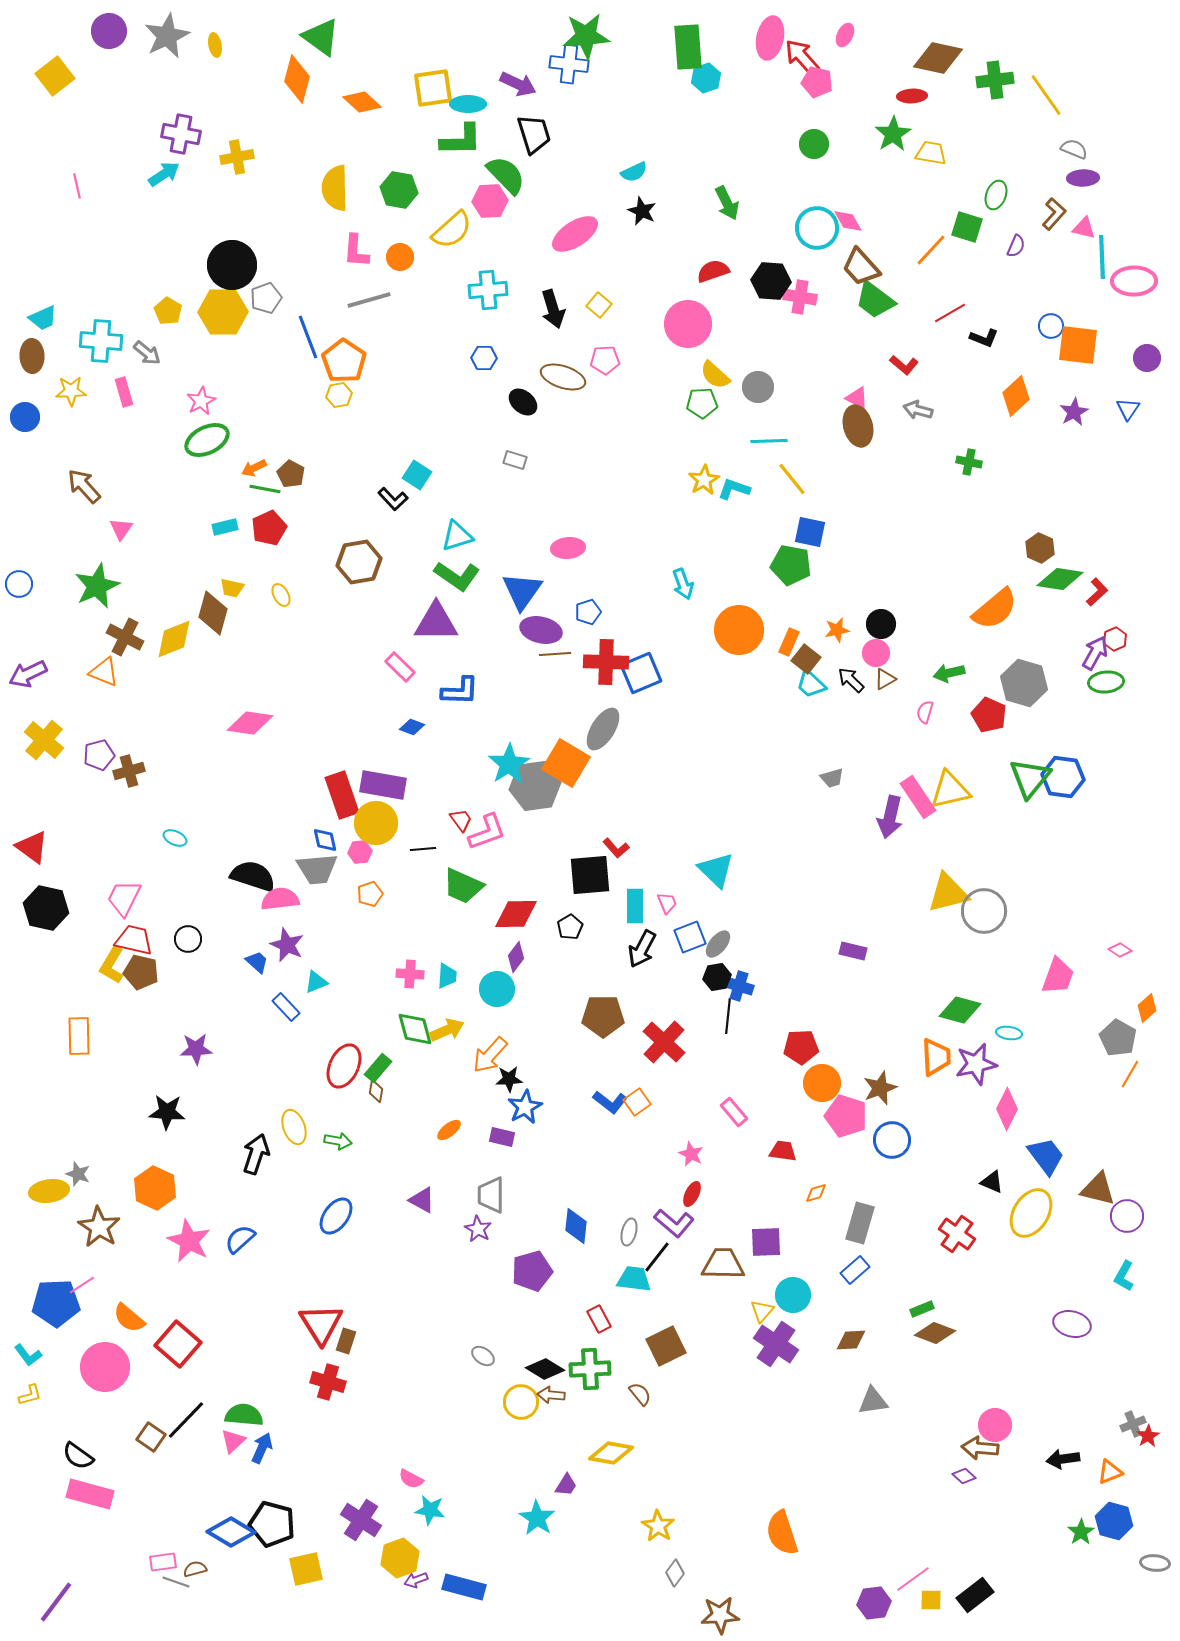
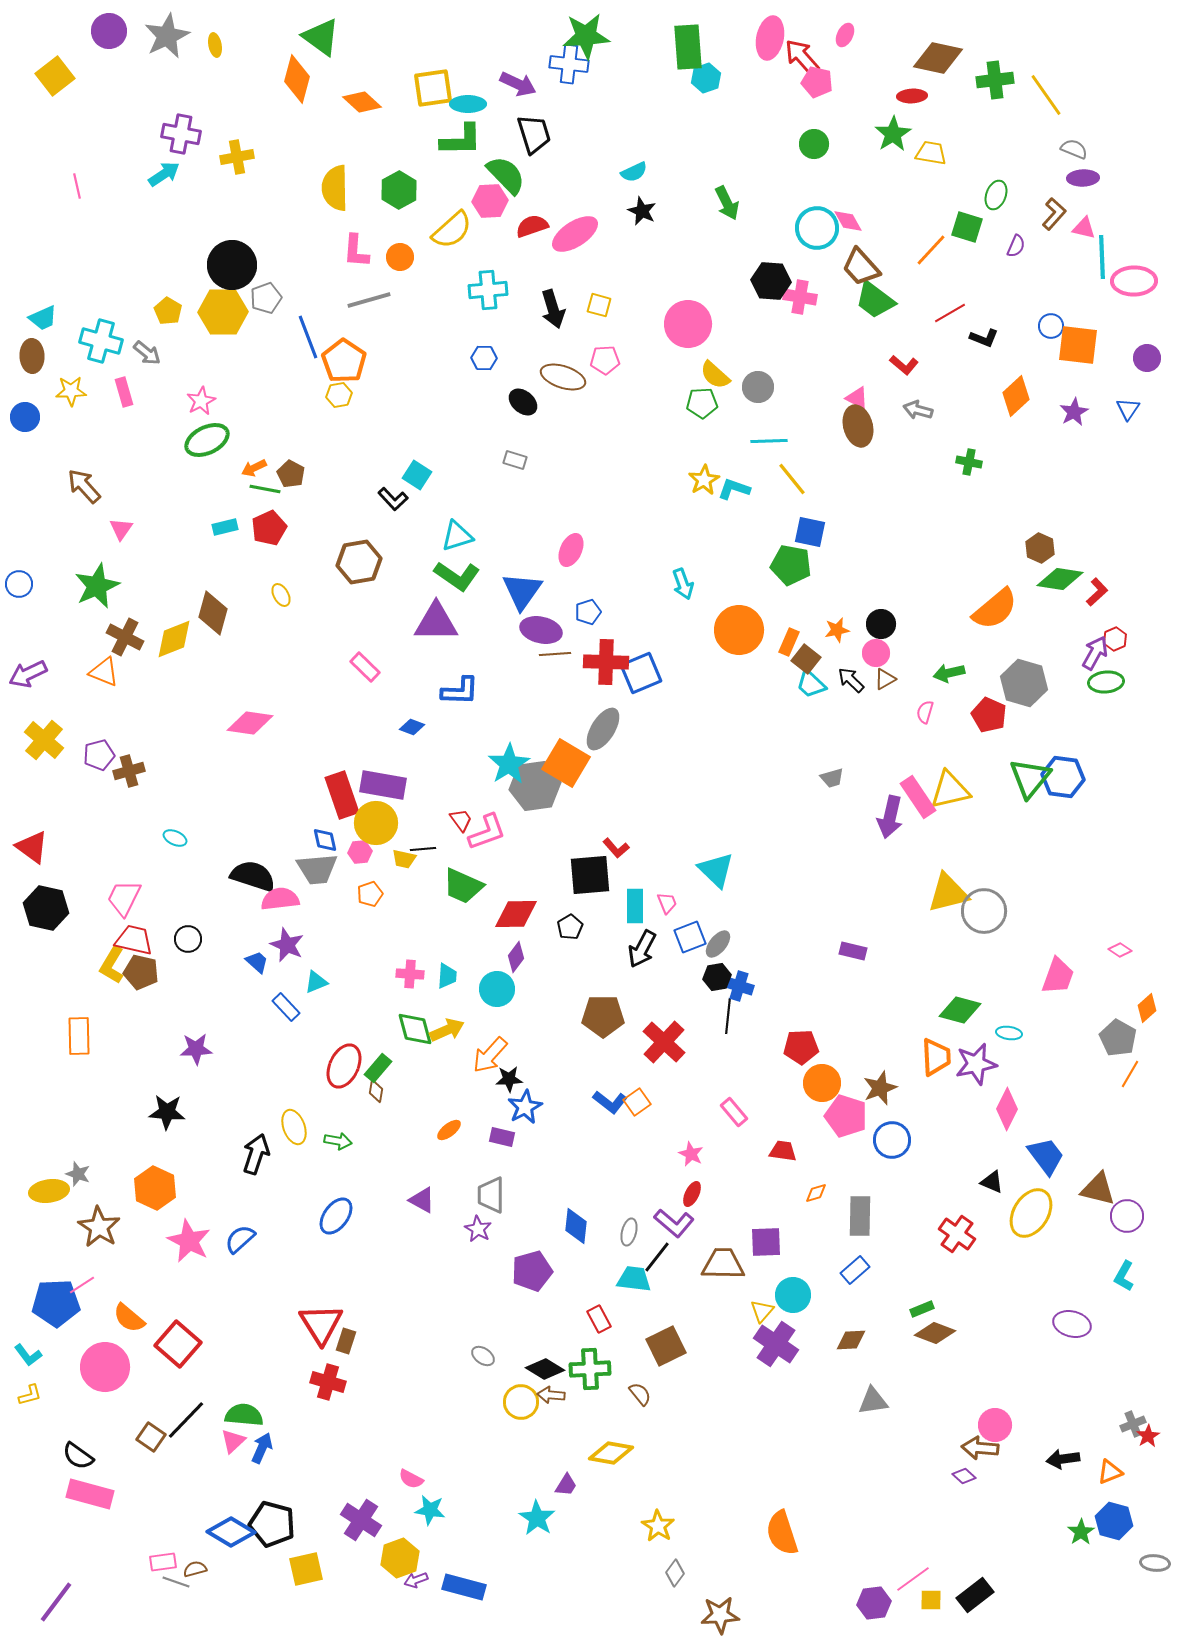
green hexagon at (399, 190): rotated 21 degrees clockwise
red semicircle at (713, 271): moved 181 px left, 45 px up
yellow square at (599, 305): rotated 25 degrees counterclockwise
cyan cross at (101, 341): rotated 12 degrees clockwise
pink ellipse at (568, 548): moved 3 px right, 2 px down; rotated 60 degrees counterclockwise
yellow trapezoid at (232, 588): moved 172 px right, 271 px down
pink rectangle at (400, 667): moved 35 px left
gray rectangle at (860, 1223): moved 7 px up; rotated 15 degrees counterclockwise
